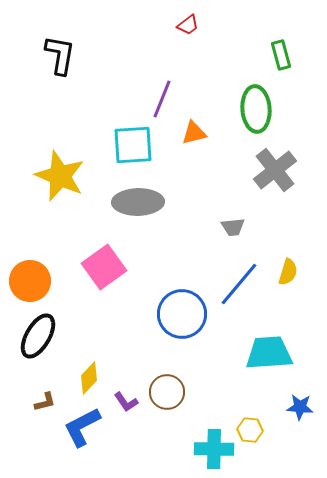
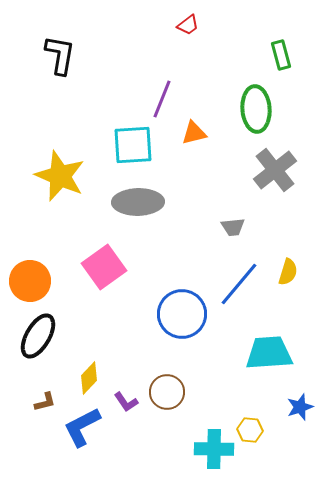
blue star: rotated 24 degrees counterclockwise
